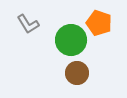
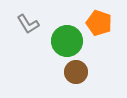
green circle: moved 4 px left, 1 px down
brown circle: moved 1 px left, 1 px up
